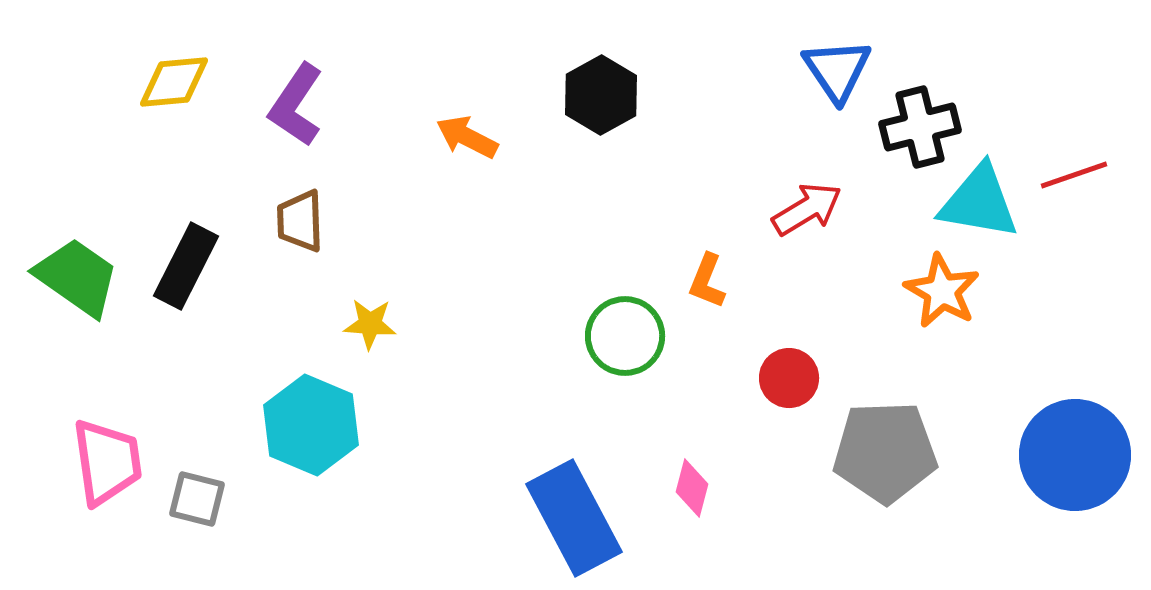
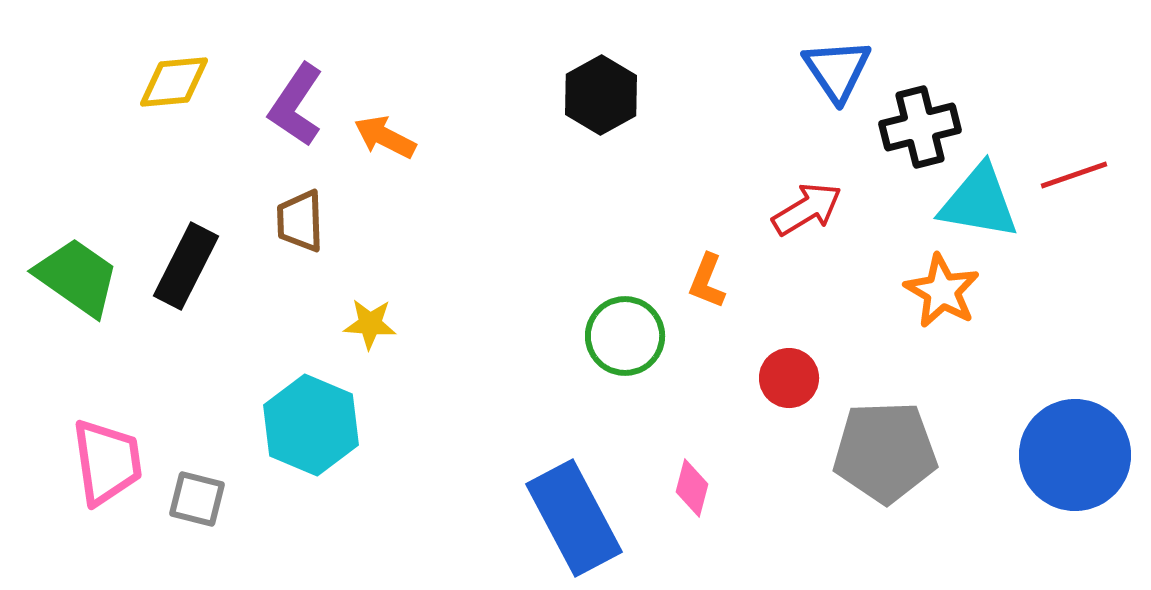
orange arrow: moved 82 px left
